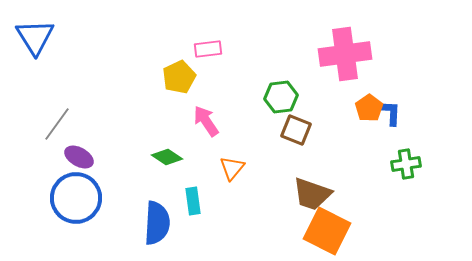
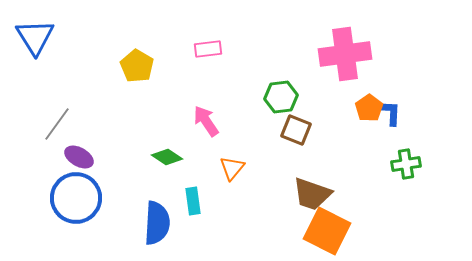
yellow pentagon: moved 42 px left, 11 px up; rotated 16 degrees counterclockwise
